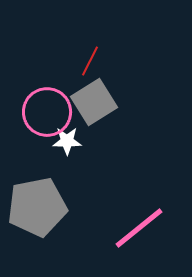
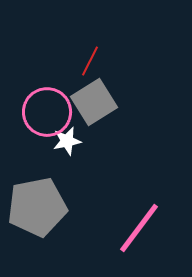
white star: rotated 12 degrees counterclockwise
pink line: rotated 14 degrees counterclockwise
